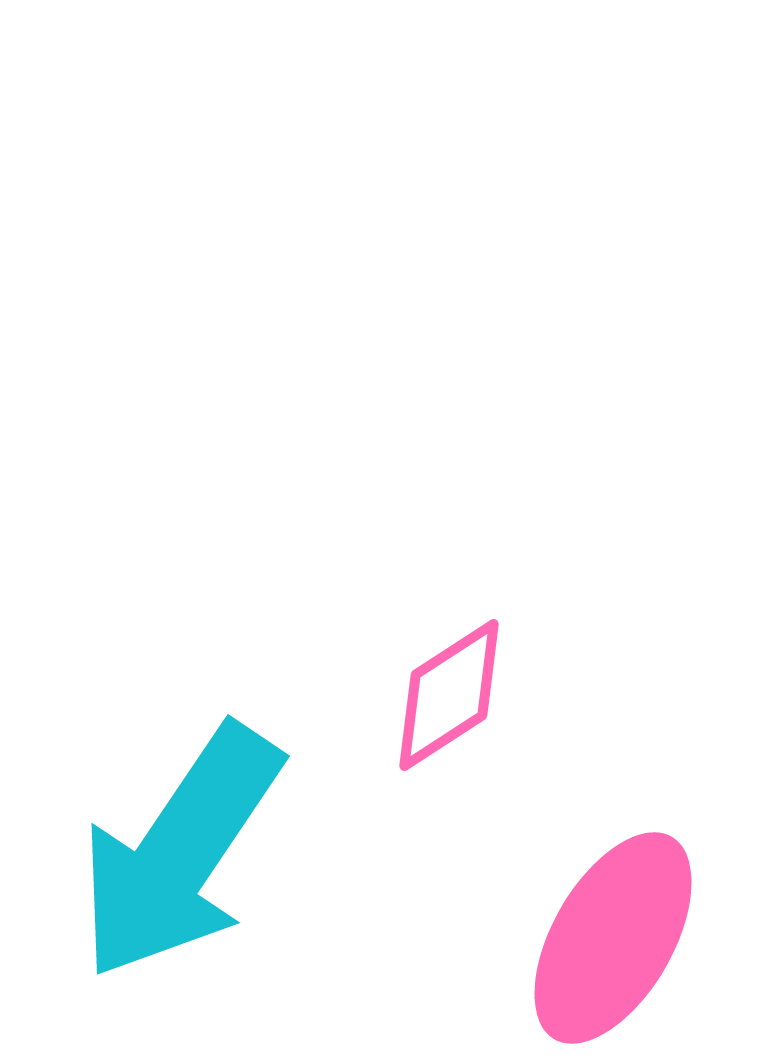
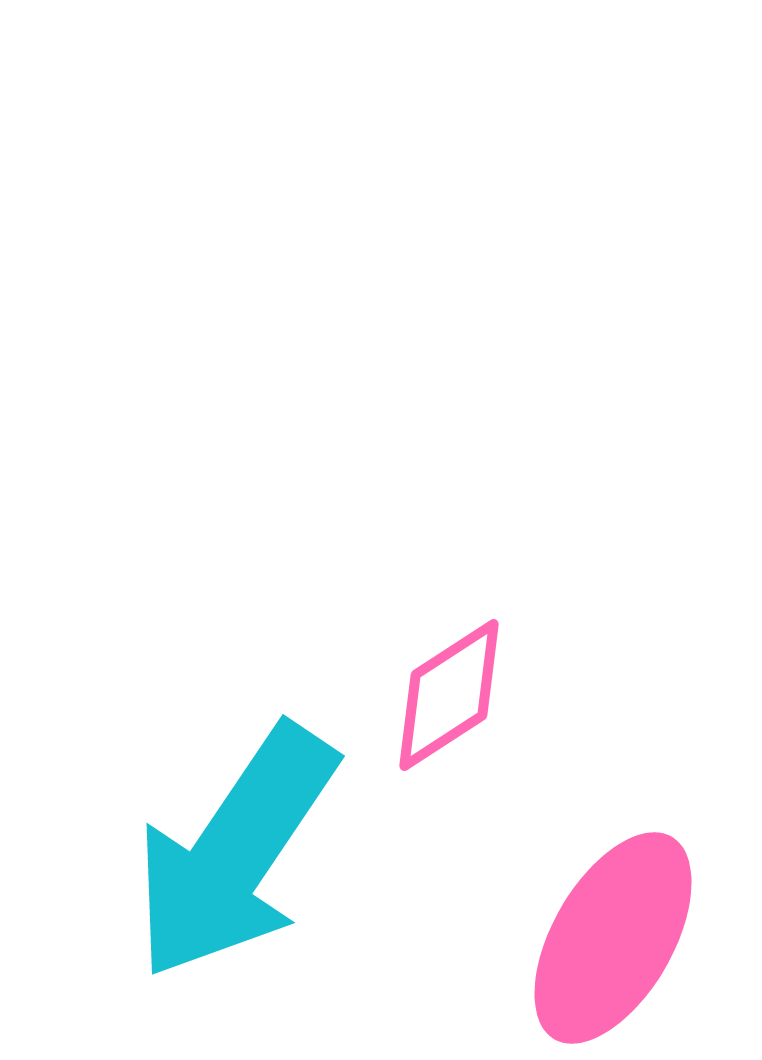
cyan arrow: moved 55 px right
